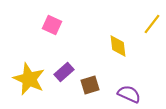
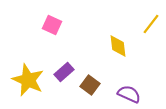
yellow line: moved 1 px left
yellow star: moved 1 px left, 1 px down
brown square: rotated 36 degrees counterclockwise
